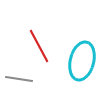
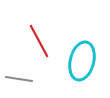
red line: moved 5 px up
